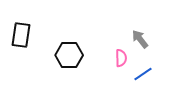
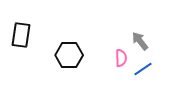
gray arrow: moved 2 px down
blue line: moved 5 px up
